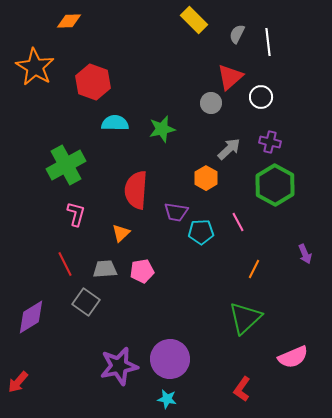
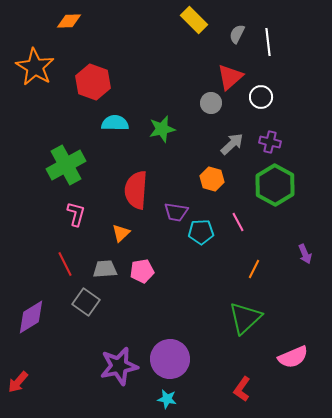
gray arrow: moved 3 px right, 5 px up
orange hexagon: moved 6 px right, 1 px down; rotated 15 degrees counterclockwise
